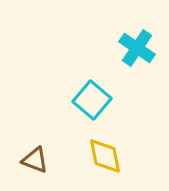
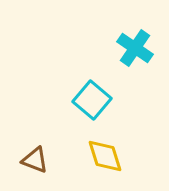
cyan cross: moved 2 px left
yellow diamond: rotated 6 degrees counterclockwise
